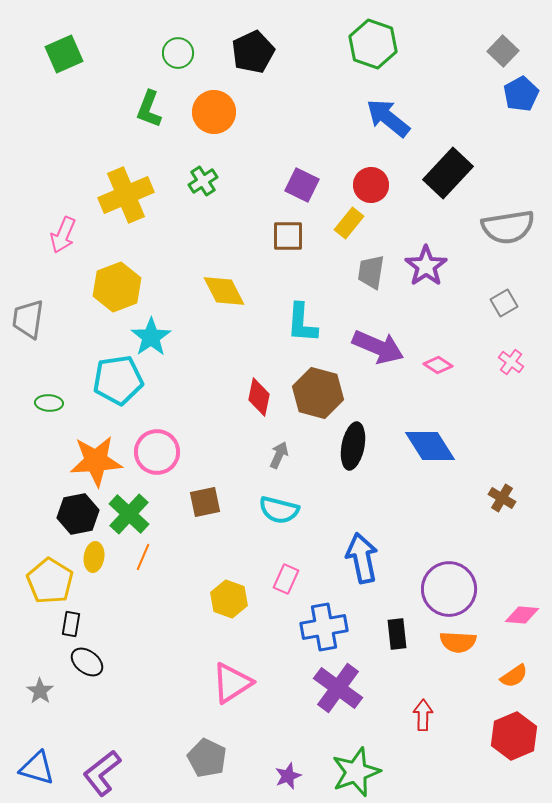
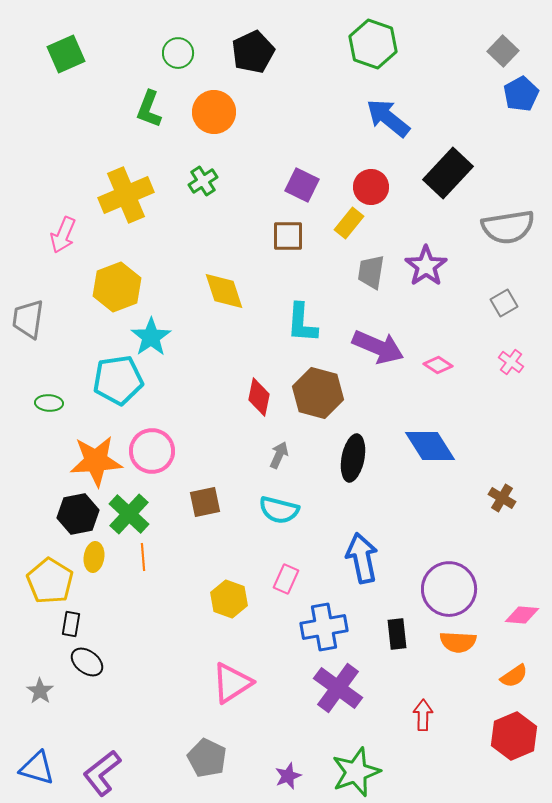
green square at (64, 54): moved 2 px right
red circle at (371, 185): moved 2 px down
yellow diamond at (224, 291): rotated 9 degrees clockwise
black ellipse at (353, 446): moved 12 px down
pink circle at (157, 452): moved 5 px left, 1 px up
orange line at (143, 557): rotated 28 degrees counterclockwise
